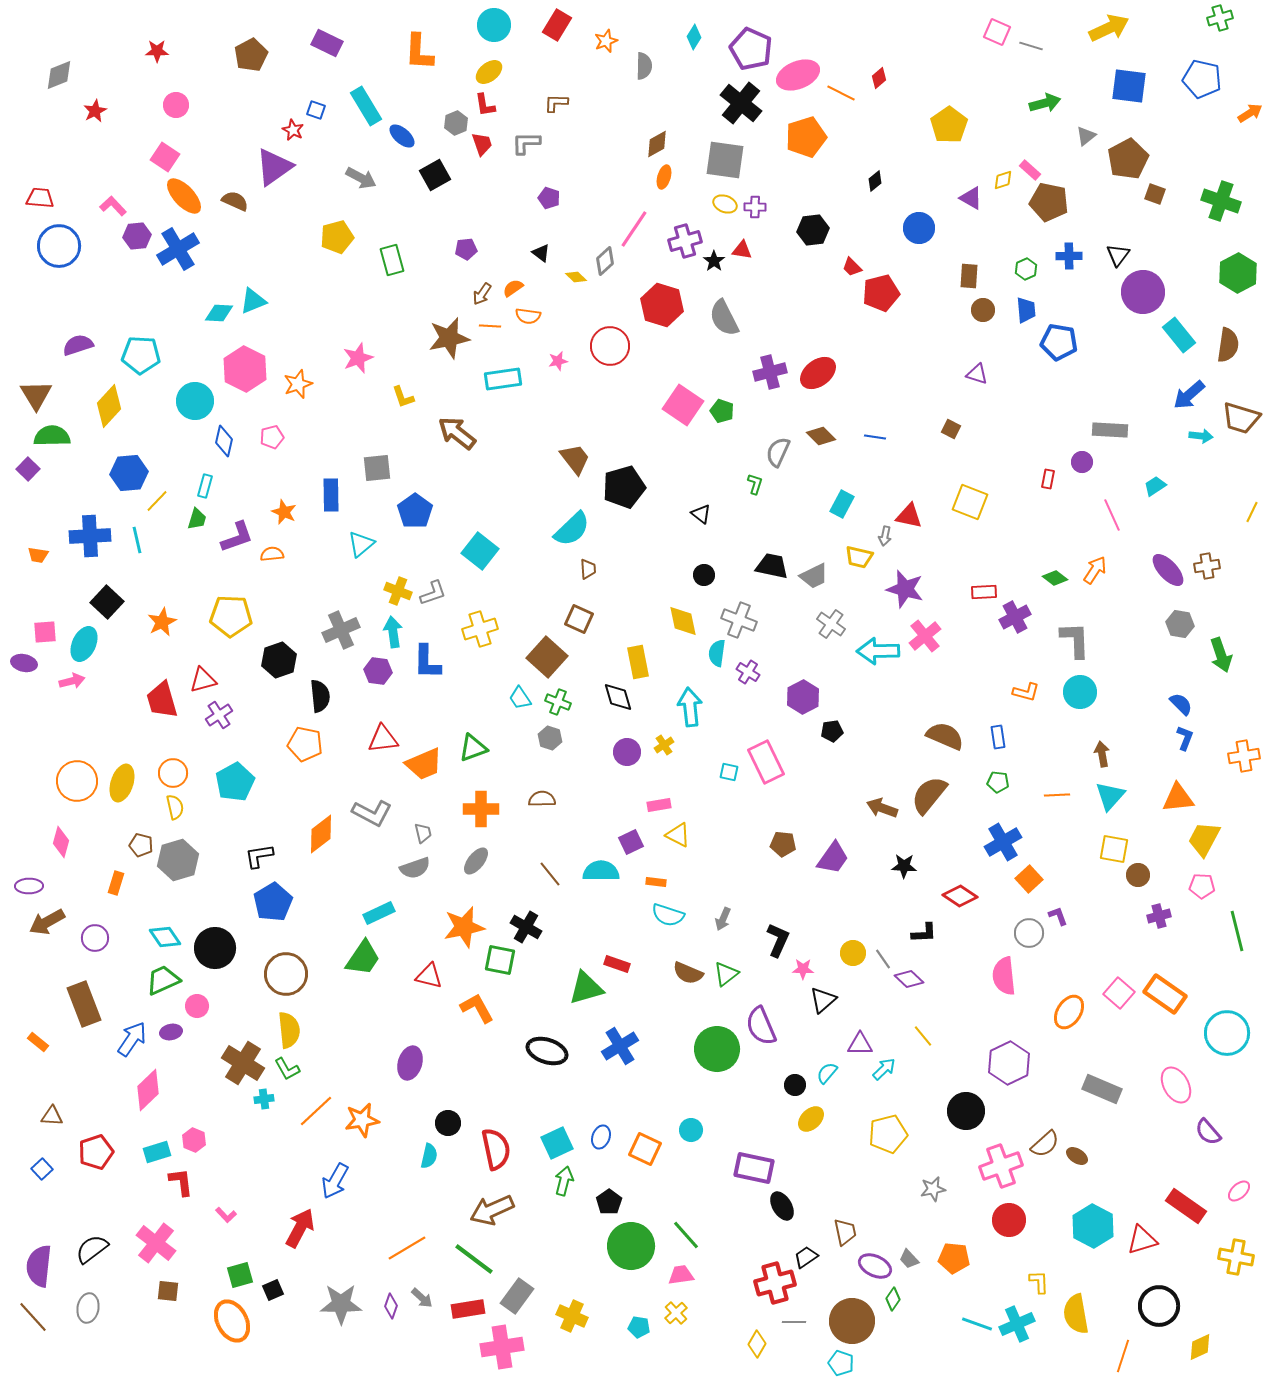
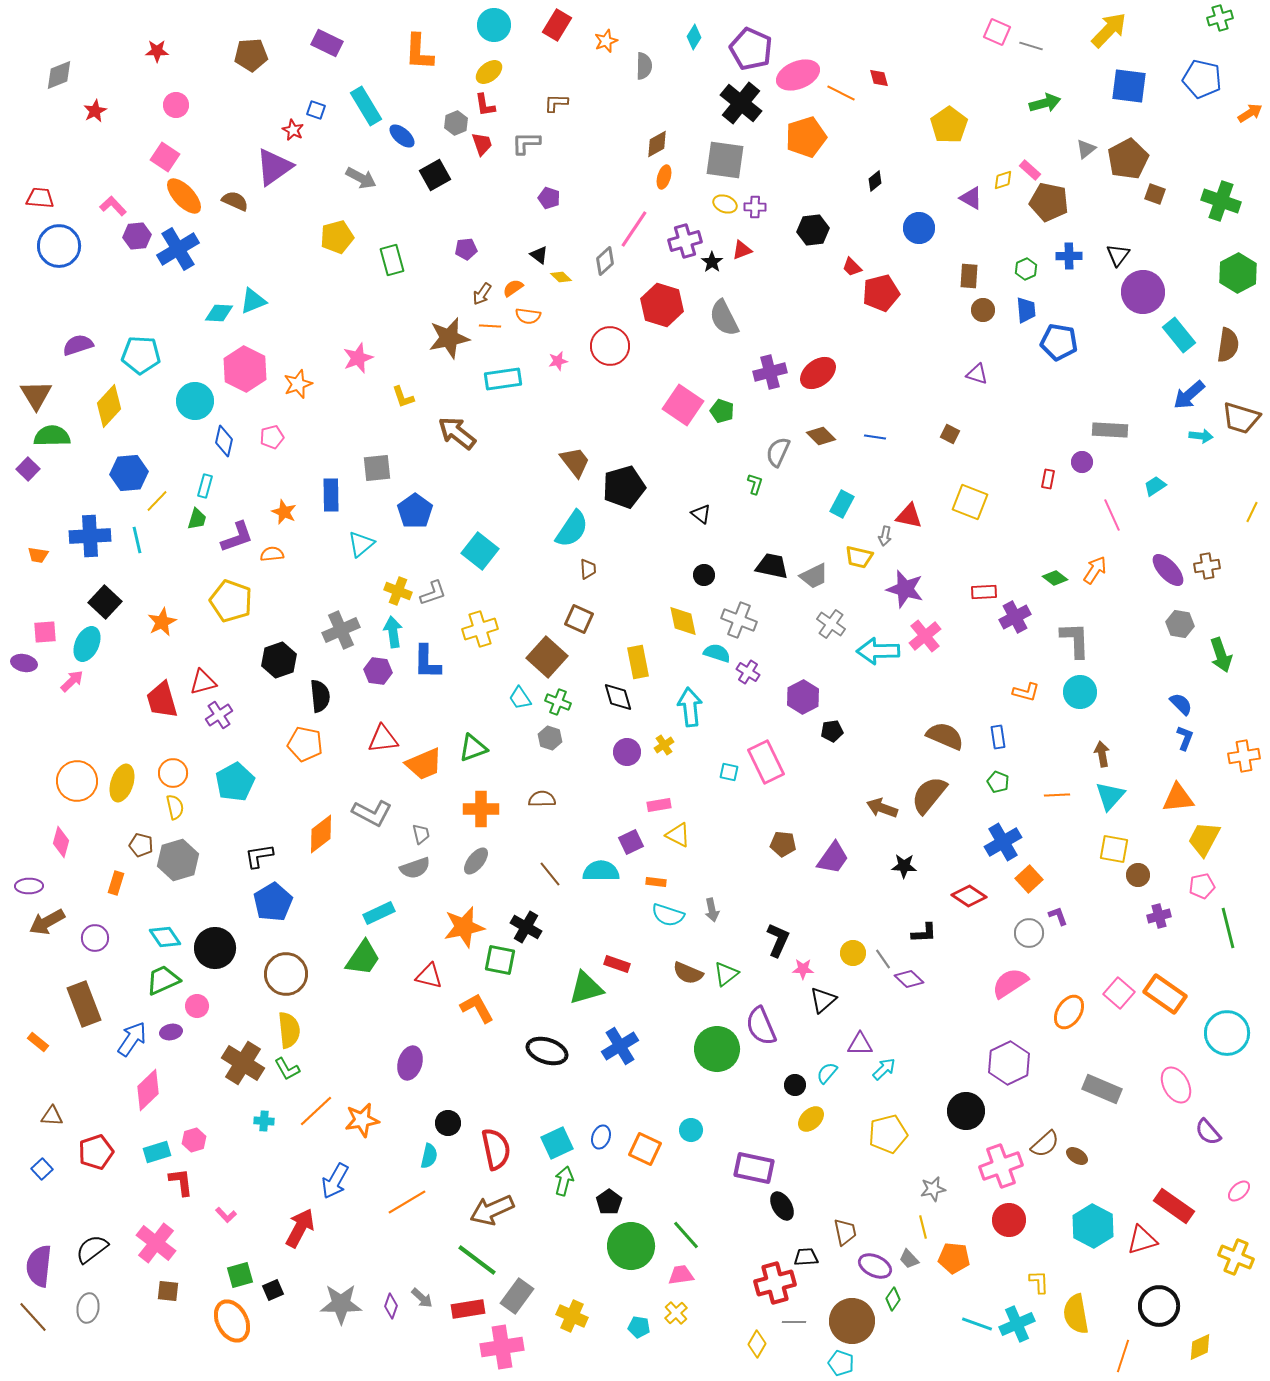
yellow arrow at (1109, 28): moved 2 px down; rotated 21 degrees counterclockwise
brown pentagon at (251, 55): rotated 24 degrees clockwise
red diamond at (879, 78): rotated 65 degrees counterclockwise
gray triangle at (1086, 136): moved 13 px down
red triangle at (742, 250): rotated 30 degrees counterclockwise
black triangle at (541, 253): moved 2 px left, 2 px down
black star at (714, 261): moved 2 px left, 1 px down
yellow diamond at (576, 277): moved 15 px left
brown square at (951, 429): moved 1 px left, 5 px down
brown trapezoid at (575, 459): moved 3 px down
cyan semicircle at (572, 529): rotated 12 degrees counterclockwise
black square at (107, 602): moved 2 px left
yellow pentagon at (231, 616): moved 15 px up; rotated 18 degrees clockwise
cyan ellipse at (84, 644): moved 3 px right
cyan semicircle at (717, 653): rotated 100 degrees clockwise
red triangle at (203, 680): moved 2 px down
pink arrow at (72, 681): rotated 30 degrees counterclockwise
green pentagon at (998, 782): rotated 15 degrees clockwise
gray trapezoid at (423, 833): moved 2 px left, 1 px down
pink pentagon at (1202, 886): rotated 15 degrees counterclockwise
red diamond at (960, 896): moved 9 px right
gray arrow at (723, 919): moved 11 px left, 9 px up; rotated 35 degrees counterclockwise
green line at (1237, 931): moved 9 px left, 3 px up
pink semicircle at (1004, 976): moved 6 px right, 7 px down; rotated 63 degrees clockwise
yellow line at (923, 1036): moved 191 px down; rotated 25 degrees clockwise
cyan cross at (264, 1099): moved 22 px down; rotated 12 degrees clockwise
pink hexagon at (194, 1140): rotated 20 degrees clockwise
red rectangle at (1186, 1206): moved 12 px left
orange line at (407, 1248): moved 46 px up
black trapezoid at (806, 1257): rotated 30 degrees clockwise
yellow cross at (1236, 1257): rotated 12 degrees clockwise
green line at (474, 1259): moved 3 px right, 1 px down
